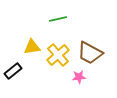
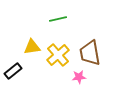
brown trapezoid: rotated 52 degrees clockwise
